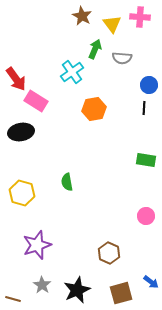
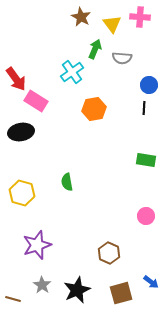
brown star: moved 1 px left, 1 px down
